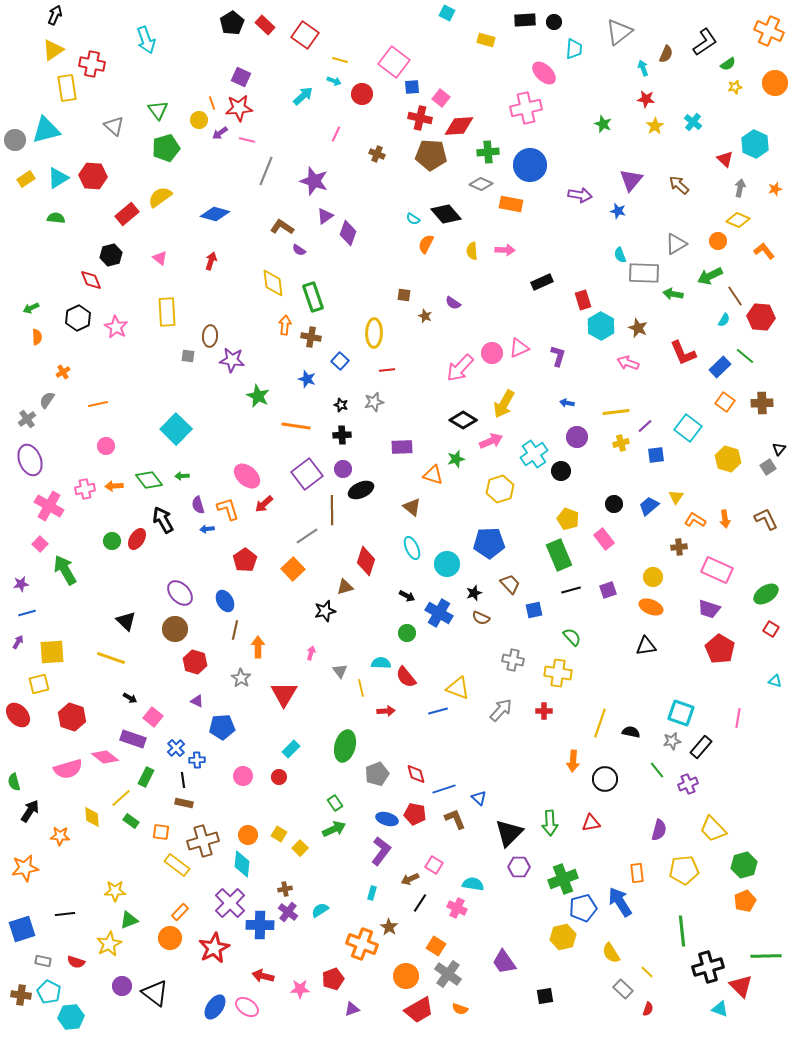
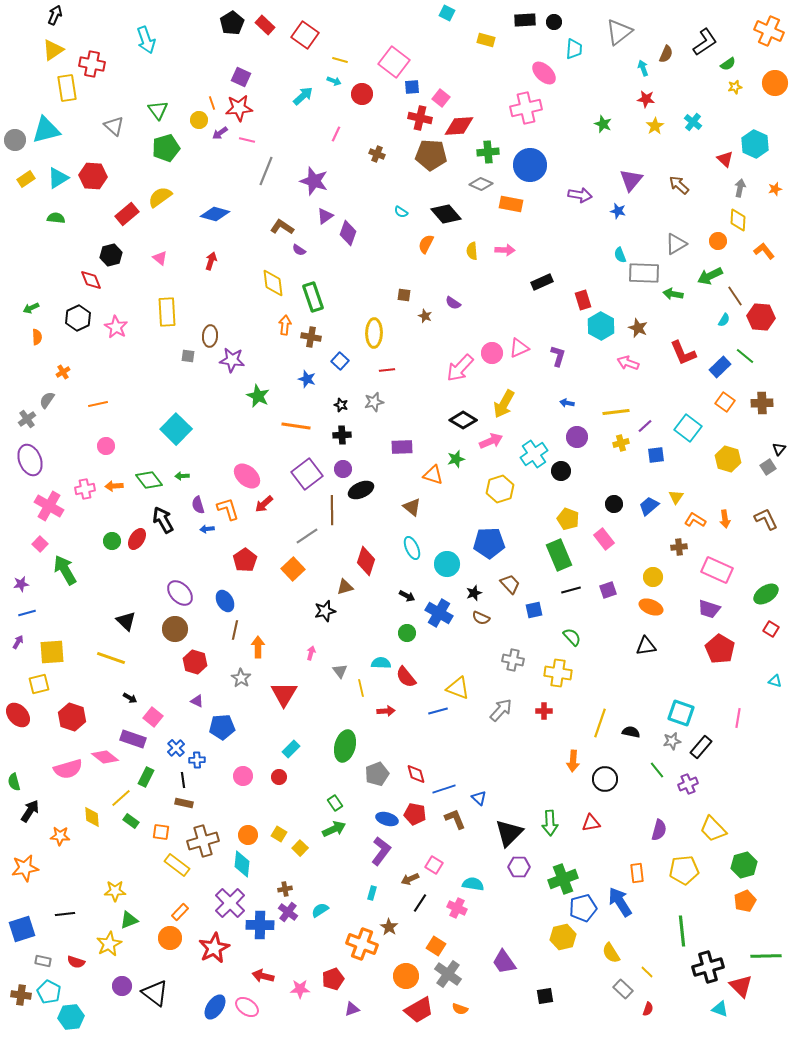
cyan semicircle at (413, 219): moved 12 px left, 7 px up
yellow diamond at (738, 220): rotated 70 degrees clockwise
